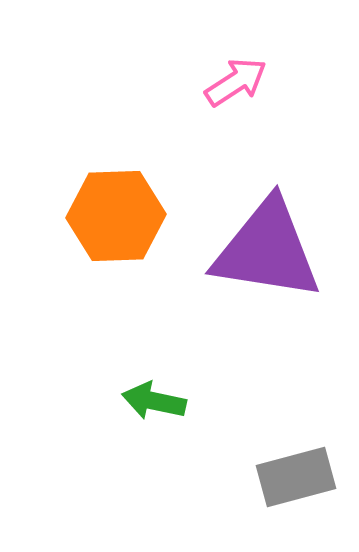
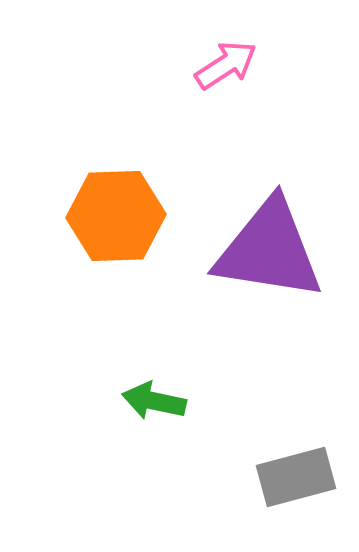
pink arrow: moved 10 px left, 17 px up
purple triangle: moved 2 px right
